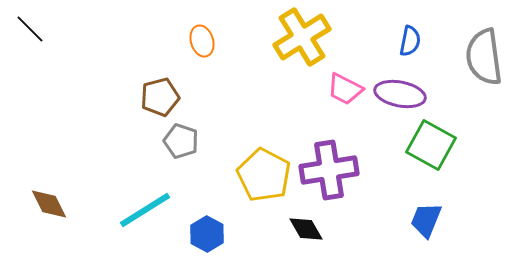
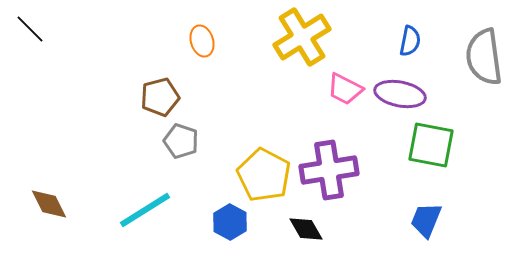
green square: rotated 18 degrees counterclockwise
blue hexagon: moved 23 px right, 12 px up
